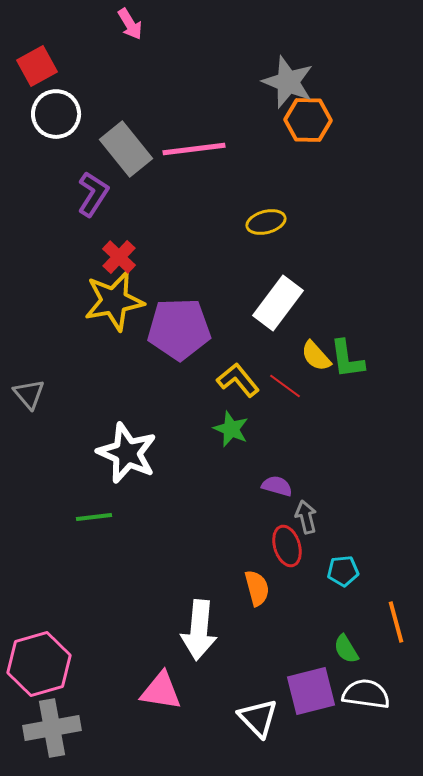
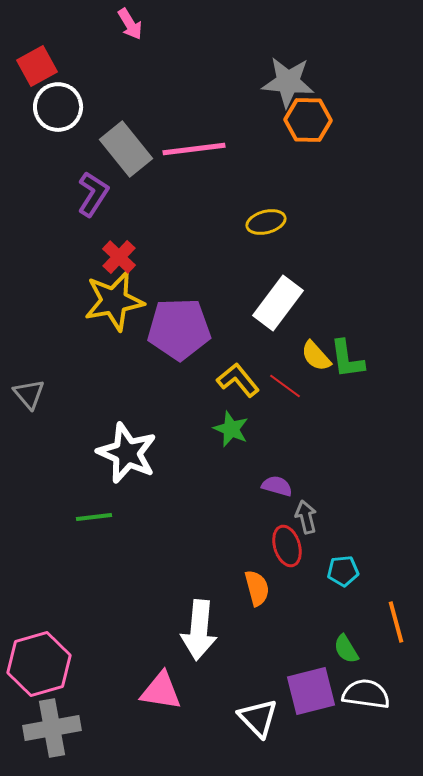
gray star: rotated 16 degrees counterclockwise
white circle: moved 2 px right, 7 px up
